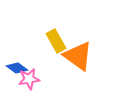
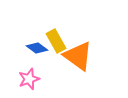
blue diamond: moved 20 px right, 20 px up
pink star: rotated 10 degrees counterclockwise
